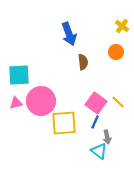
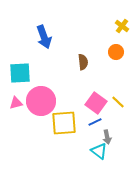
blue arrow: moved 25 px left, 3 px down
cyan square: moved 1 px right, 2 px up
blue line: rotated 40 degrees clockwise
